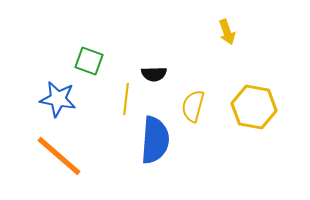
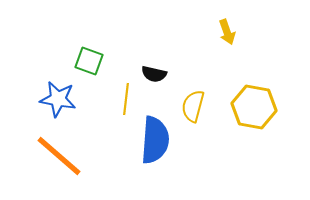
black semicircle: rotated 15 degrees clockwise
